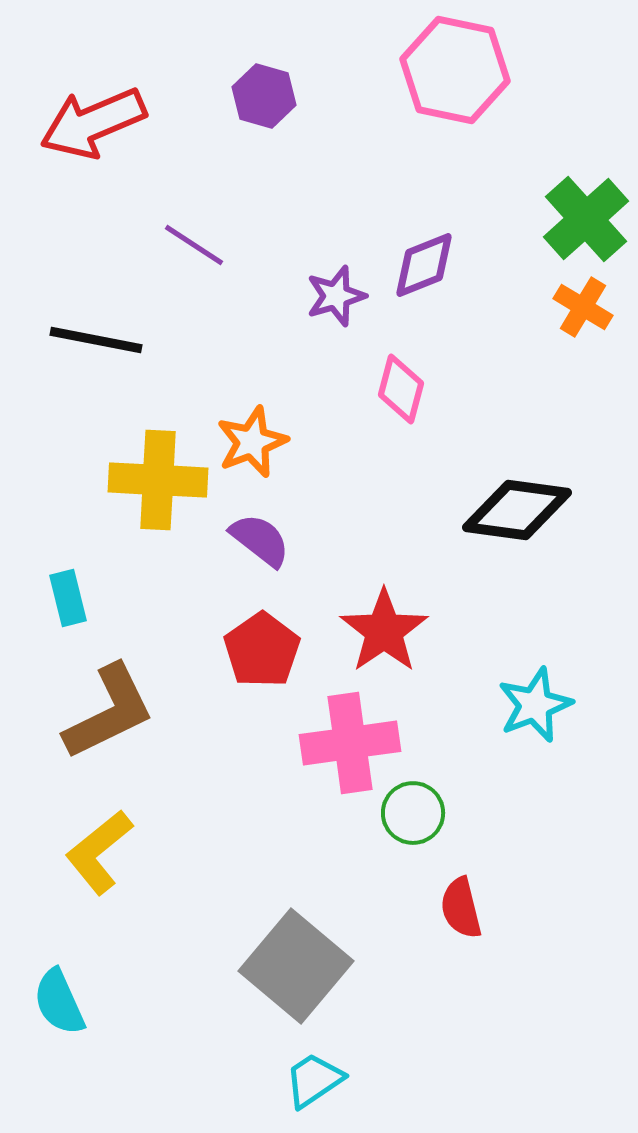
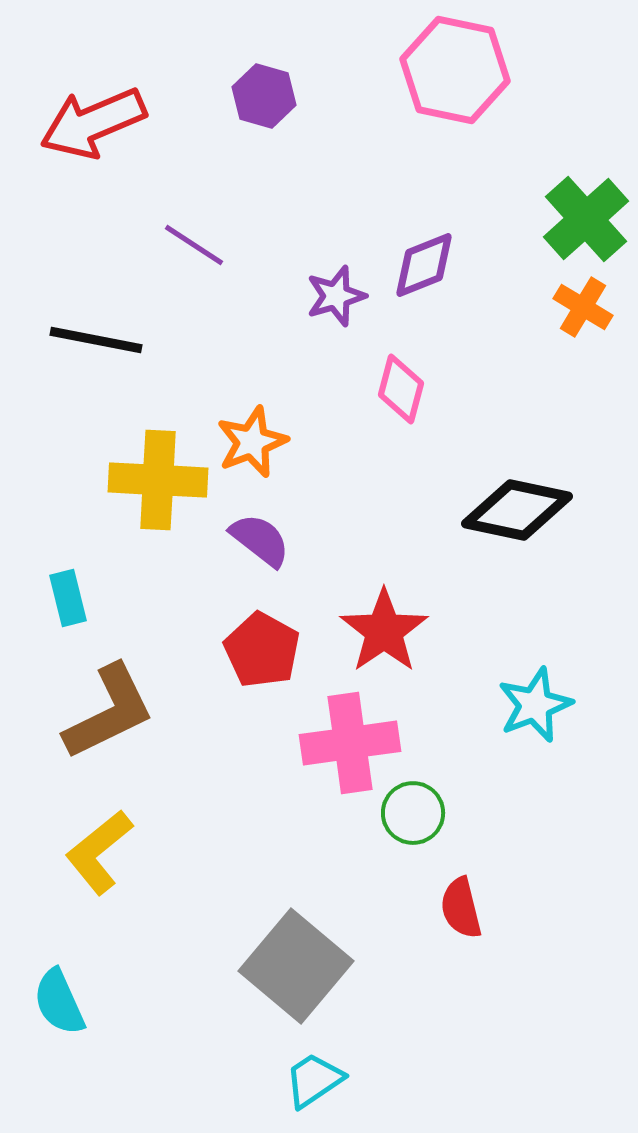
black diamond: rotated 4 degrees clockwise
red pentagon: rotated 8 degrees counterclockwise
